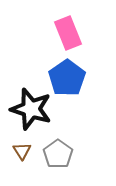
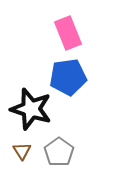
blue pentagon: moved 1 px right, 1 px up; rotated 27 degrees clockwise
gray pentagon: moved 1 px right, 2 px up
